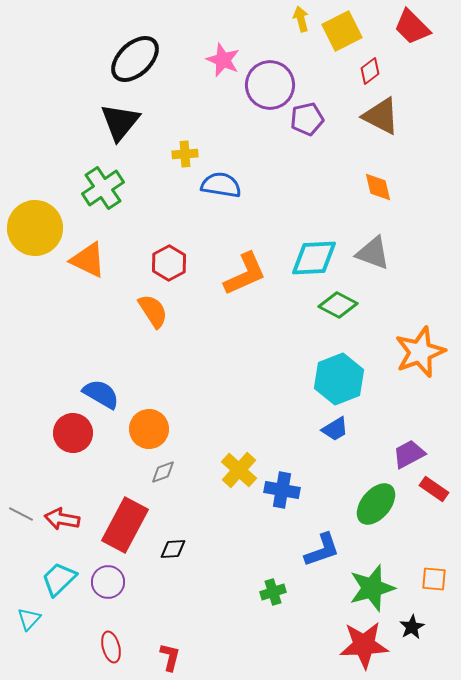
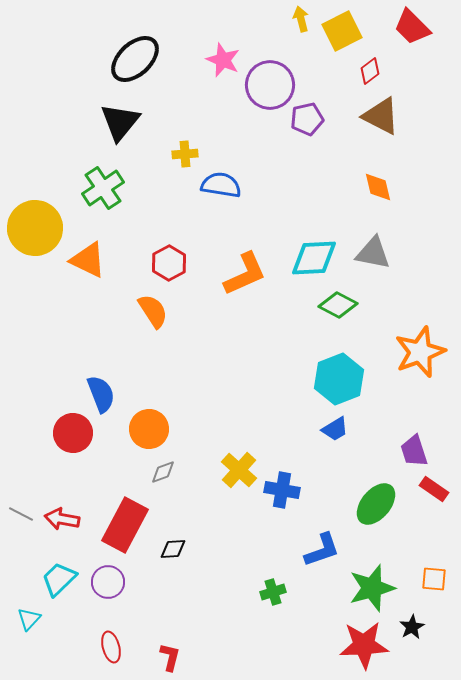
gray triangle at (373, 253): rotated 9 degrees counterclockwise
blue semicircle at (101, 394): rotated 39 degrees clockwise
purple trapezoid at (409, 454): moved 5 px right, 3 px up; rotated 80 degrees counterclockwise
